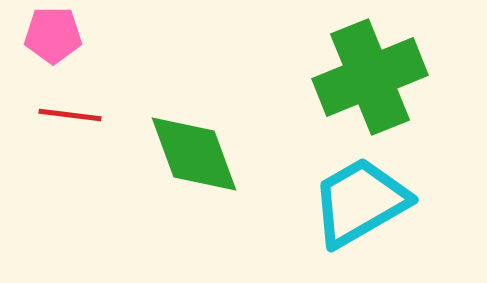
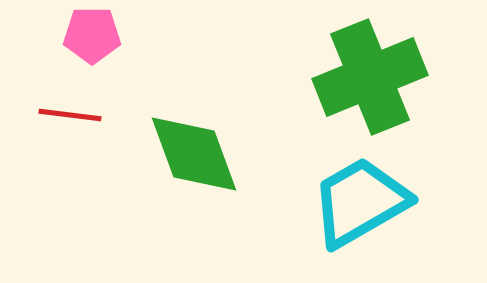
pink pentagon: moved 39 px right
